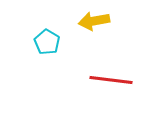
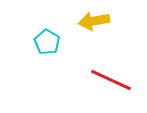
red line: rotated 18 degrees clockwise
